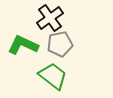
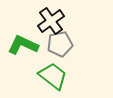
black cross: moved 1 px right, 3 px down
